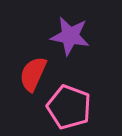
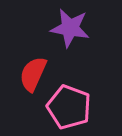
purple star: moved 8 px up
